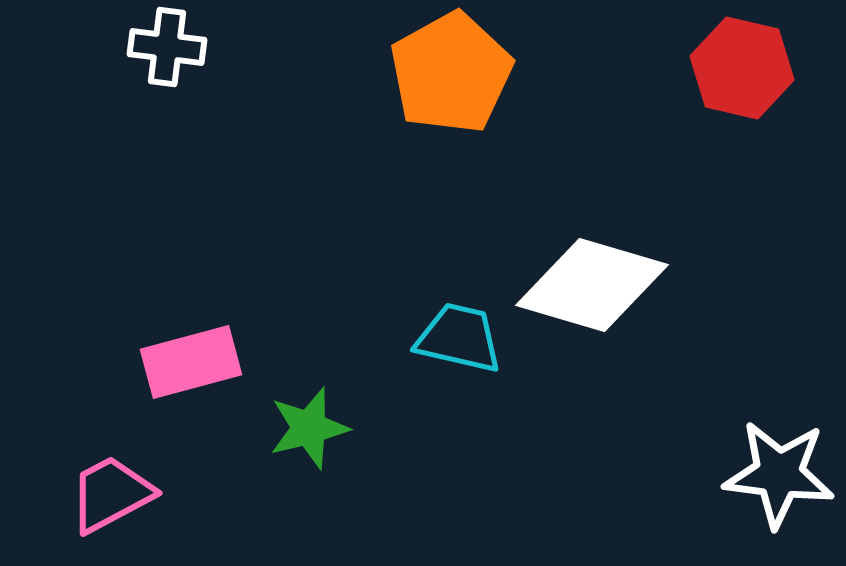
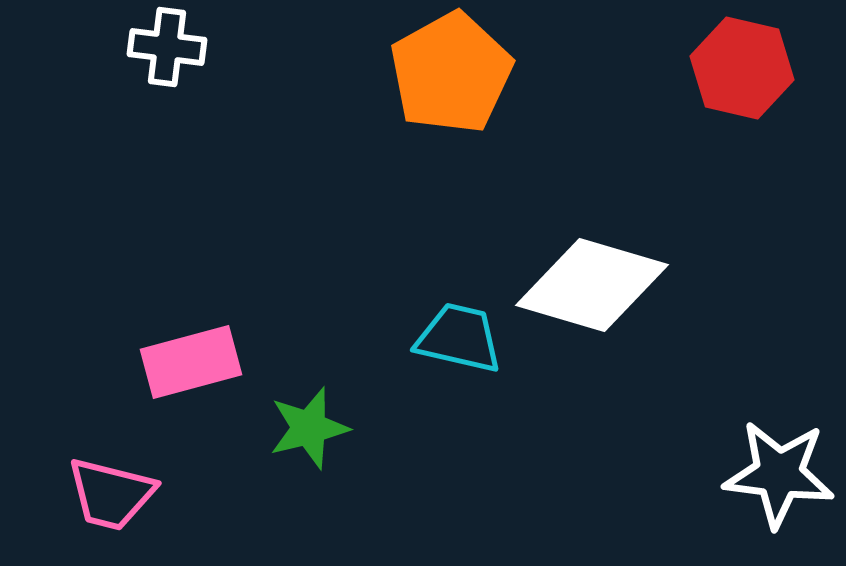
pink trapezoid: rotated 138 degrees counterclockwise
